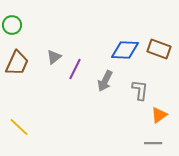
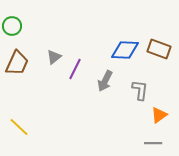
green circle: moved 1 px down
